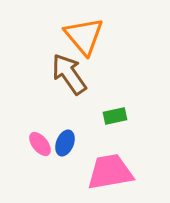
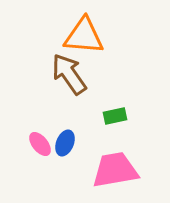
orange triangle: rotated 45 degrees counterclockwise
pink trapezoid: moved 5 px right, 2 px up
